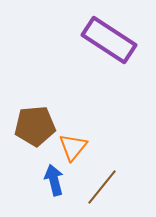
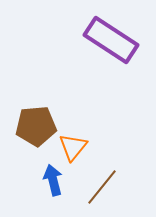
purple rectangle: moved 2 px right
brown pentagon: moved 1 px right
blue arrow: moved 1 px left
